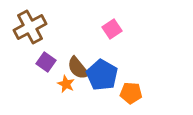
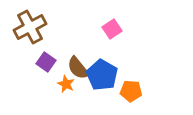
orange pentagon: moved 2 px up
